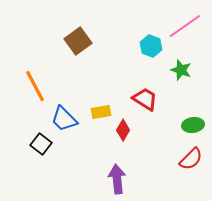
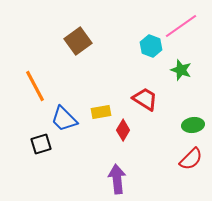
pink line: moved 4 px left
black square: rotated 35 degrees clockwise
